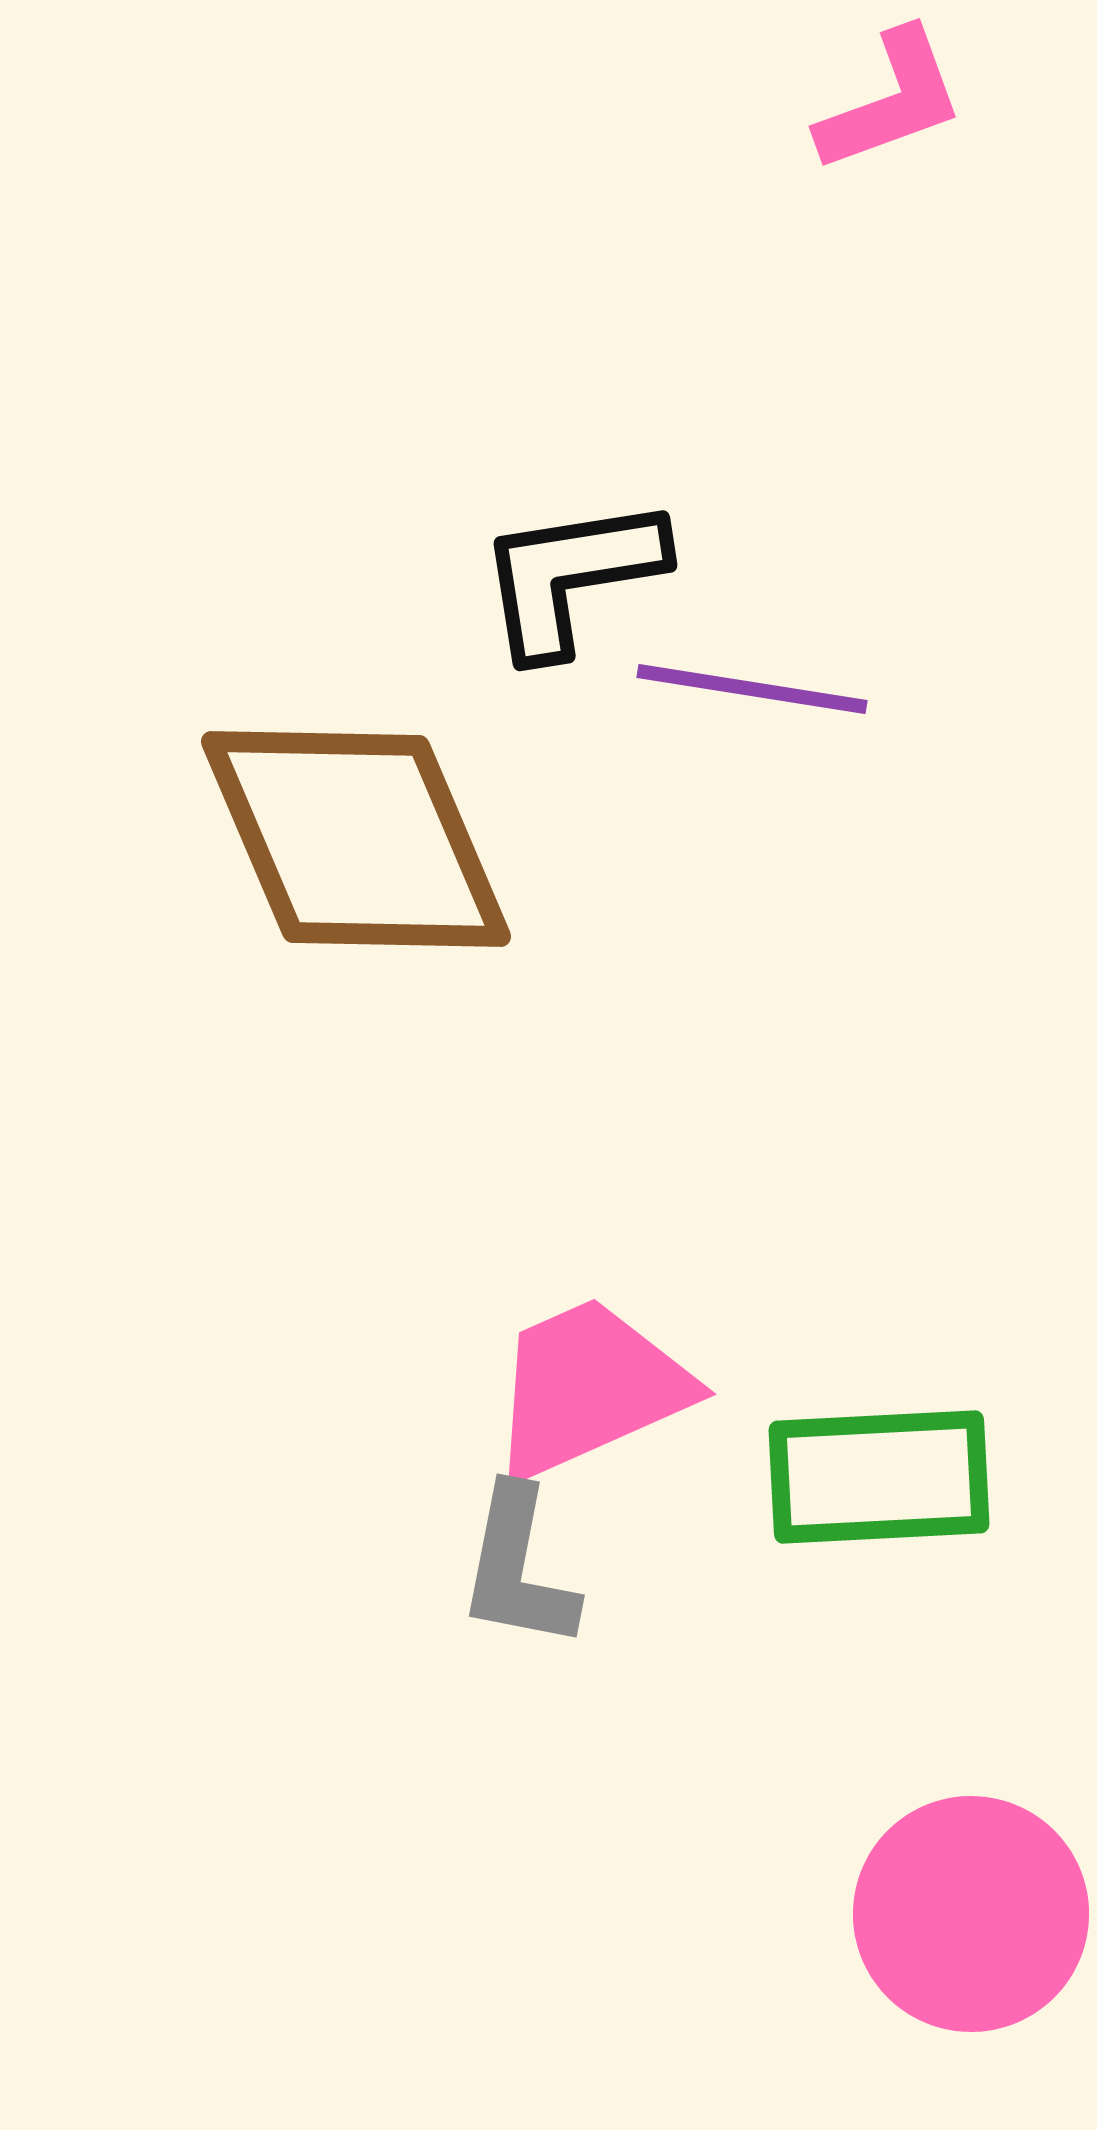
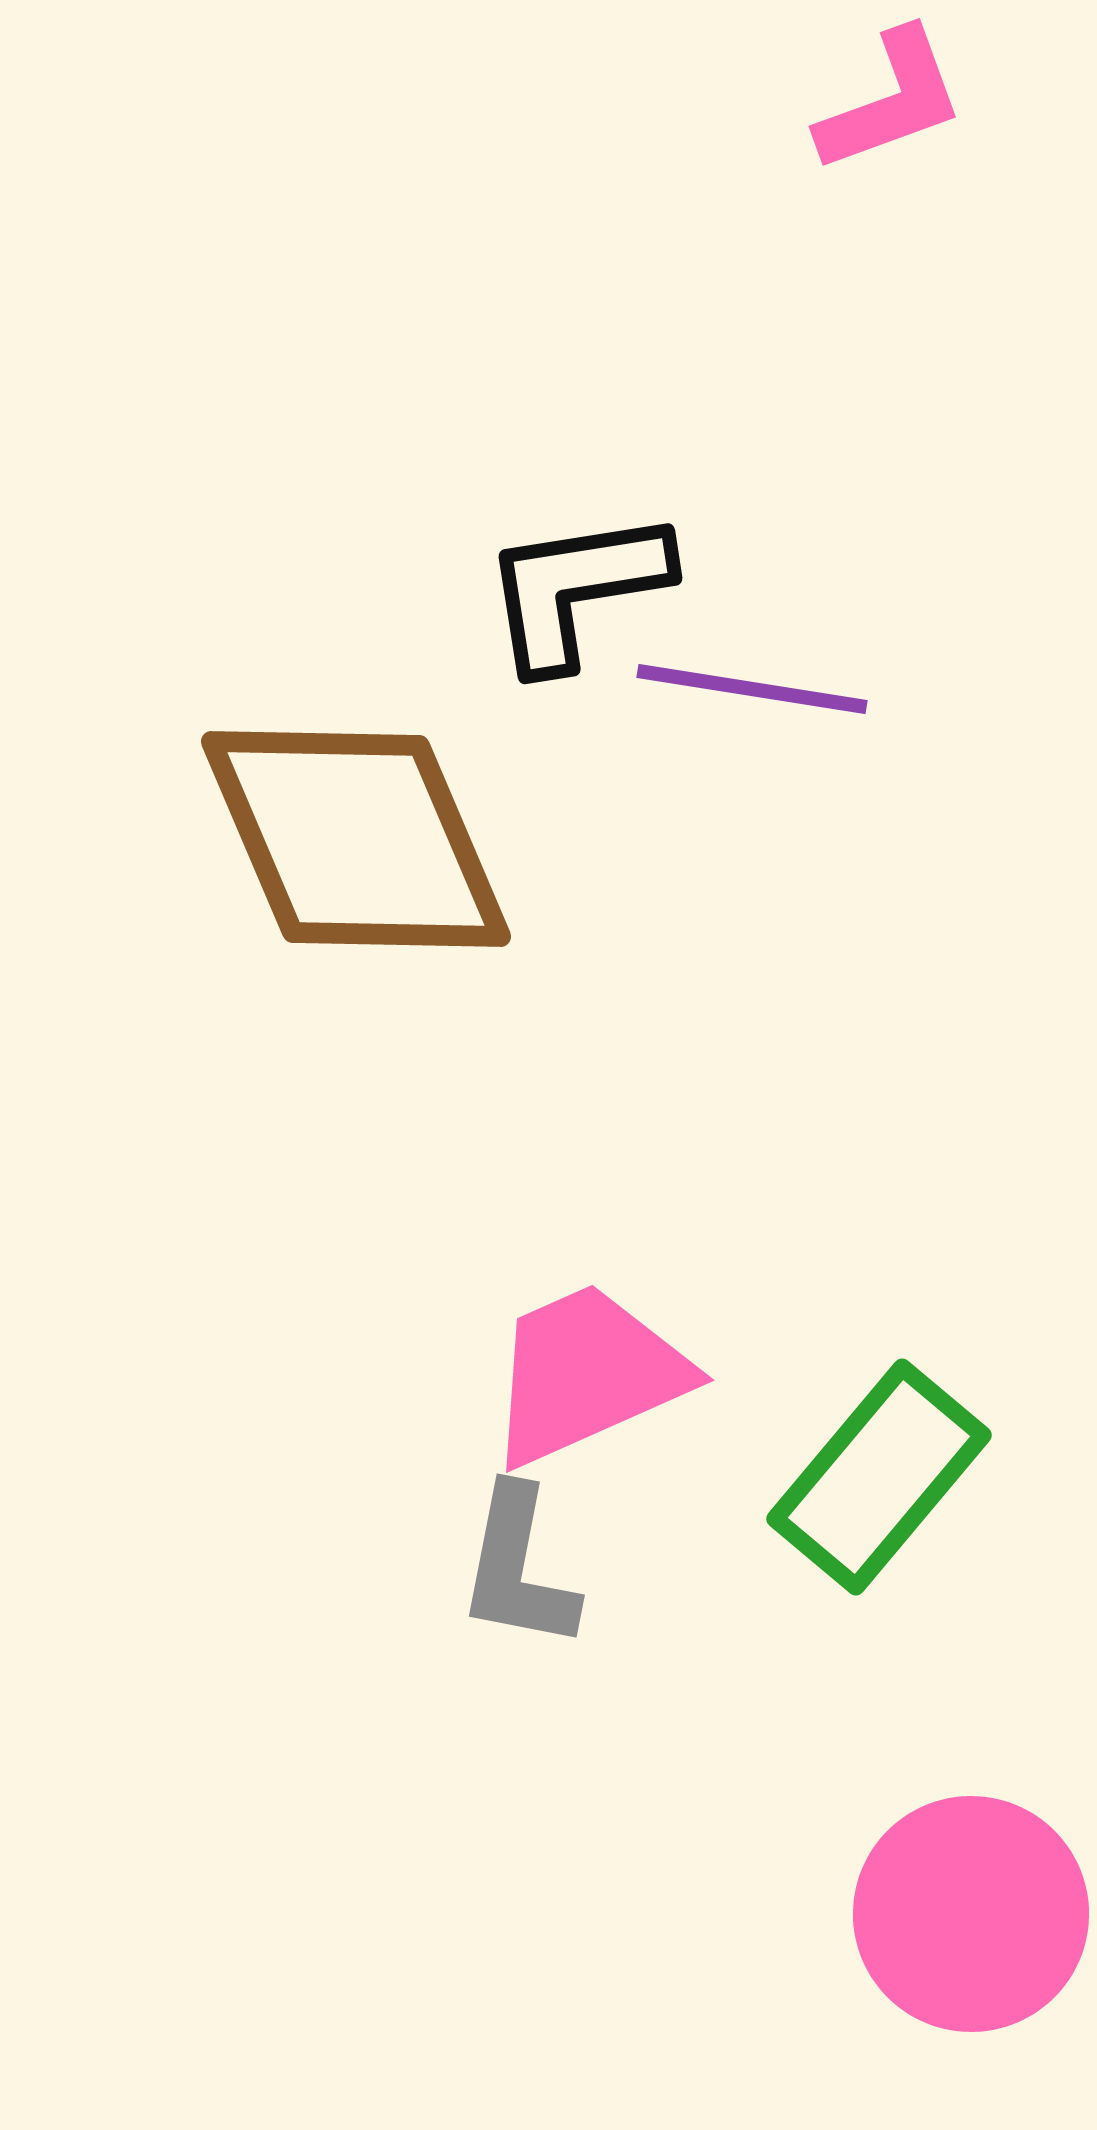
black L-shape: moved 5 px right, 13 px down
pink trapezoid: moved 2 px left, 14 px up
green rectangle: rotated 47 degrees counterclockwise
